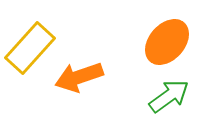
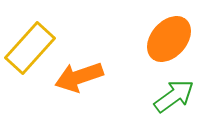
orange ellipse: moved 2 px right, 3 px up
green arrow: moved 5 px right
